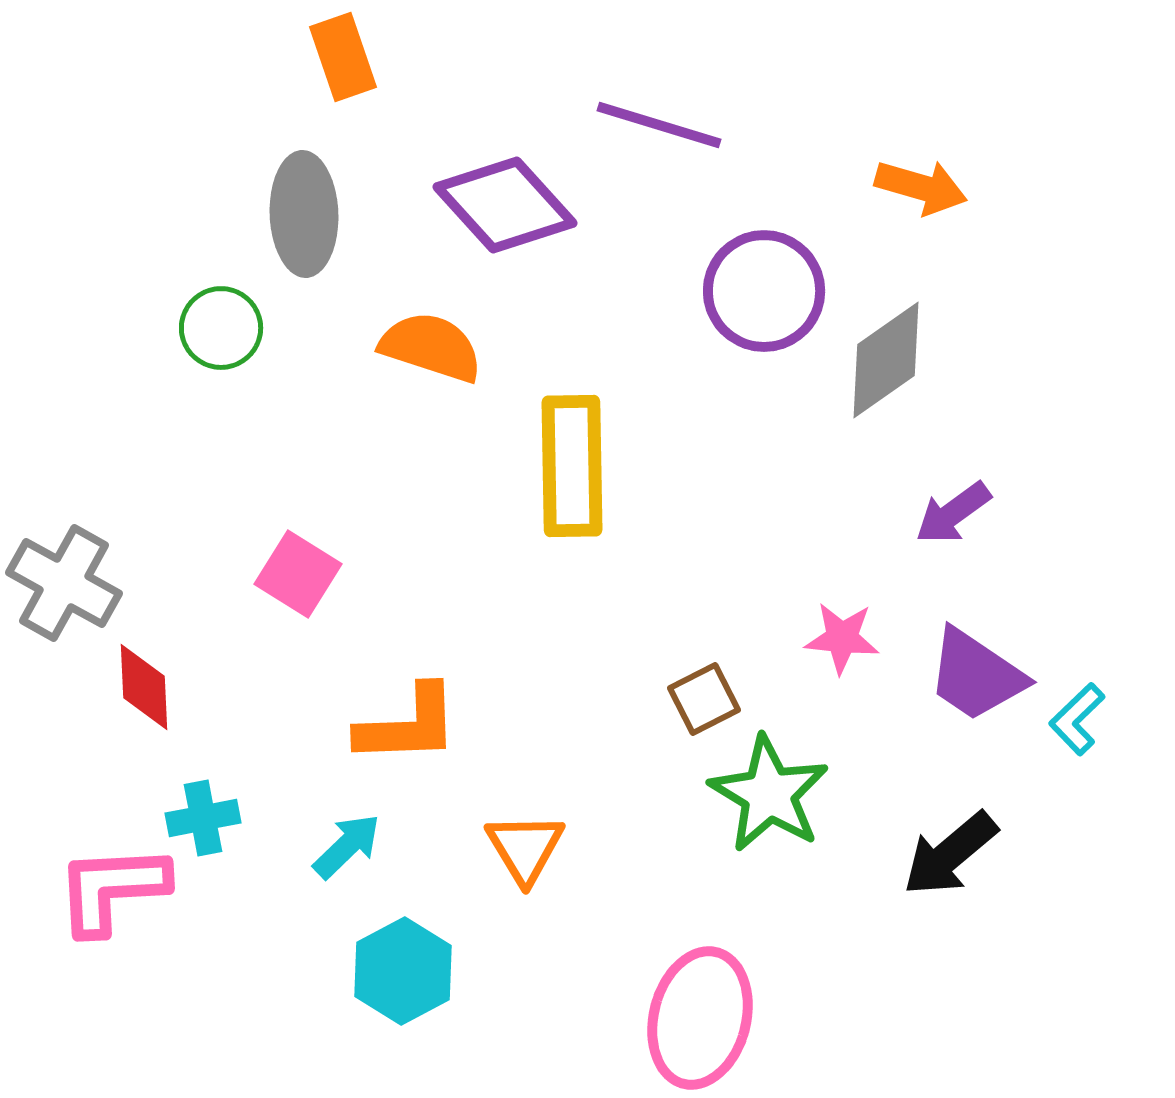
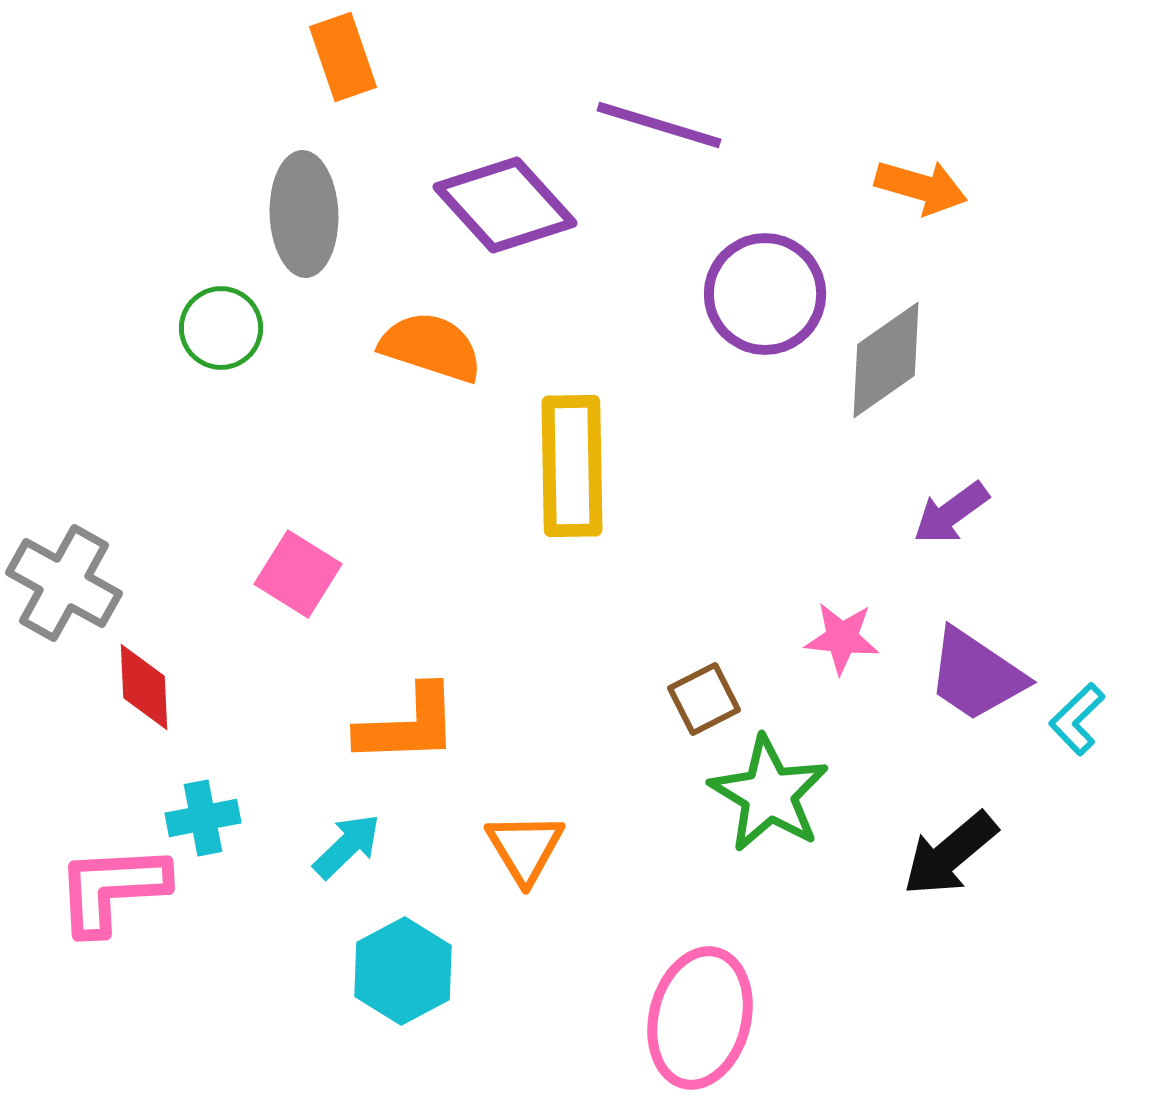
purple circle: moved 1 px right, 3 px down
purple arrow: moved 2 px left
